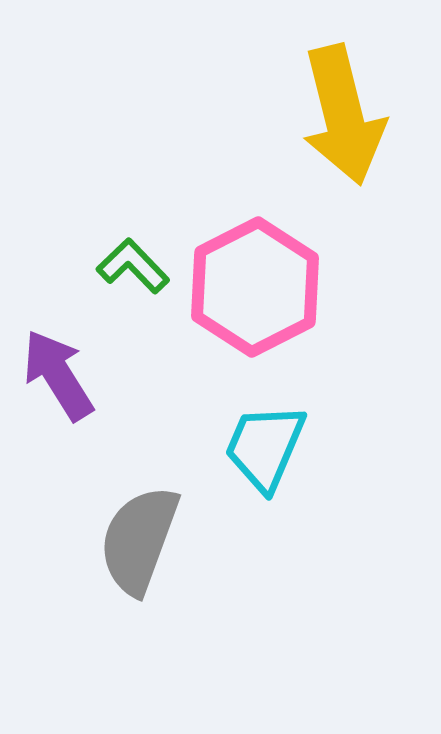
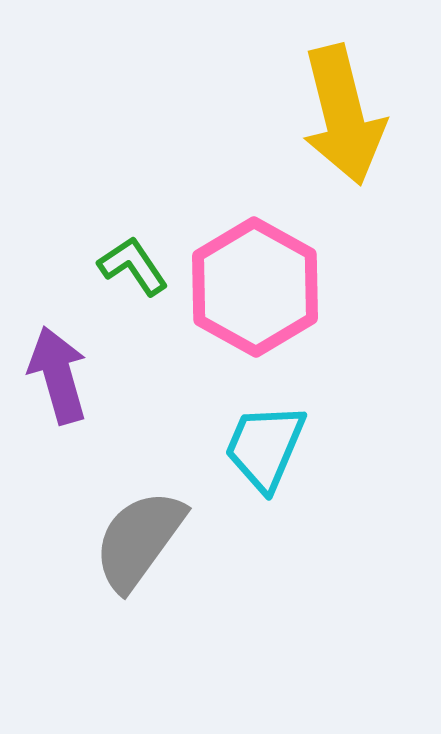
green L-shape: rotated 10 degrees clockwise
pink hexagon: rotated 4 degrees counterclockwise
purple arrow: rotated 16 degrees clockwise
gray semicircle: rotated 16 degrees clockwise
